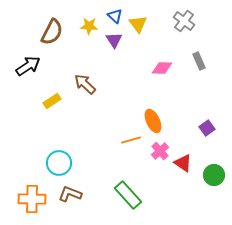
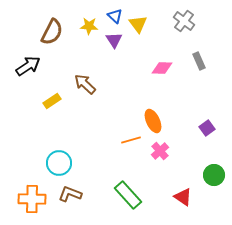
red triangle: moved 34 px down
